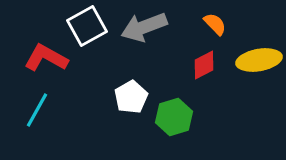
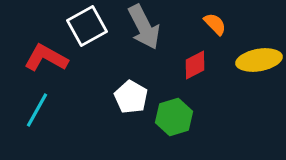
gray arrow: rotated 96 degrees counterclockwise
red diamond: moved 9 px left
white pentagon: rotated 12 degrees counterclockwise
